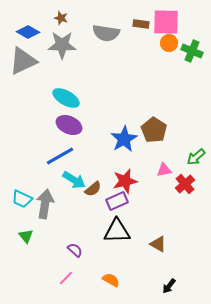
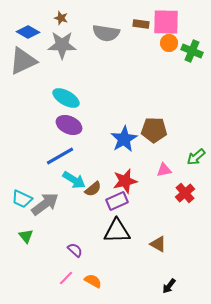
brown pentagon: rotated 30 degrees counterclockwise
red cross: moved 9 px down
gray arrow: rotated 44 degrees clockwise
orange semicircle: moved 18 px left, 1 px down
